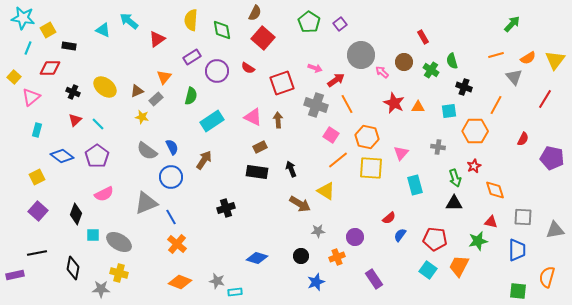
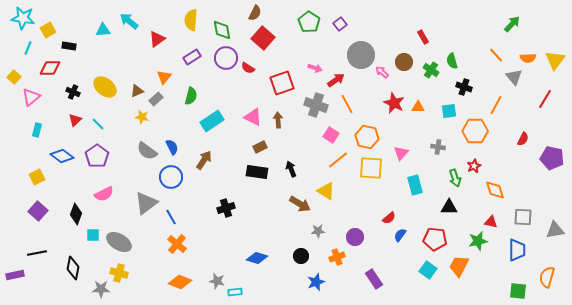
cyan triangle at (103, 30): rotated 28 degrees counterclockwise
orange line at (496, 55): rotated 63 degrees clockwise
orange semicircle at (528, 58): rotated 28 degrees clockwise
purple circle at (217, 71): moved 9 px right, 13 px up
gray triangle at (146, 203): rotated 15 degrees counterclockwise
black triangle at (454, 203): moved 5 px left, 4 px down
